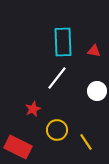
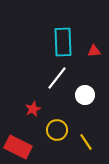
red triangle: rotated 16 degrees counterclockwise
white circle: moved 12 px left, 4 px down
